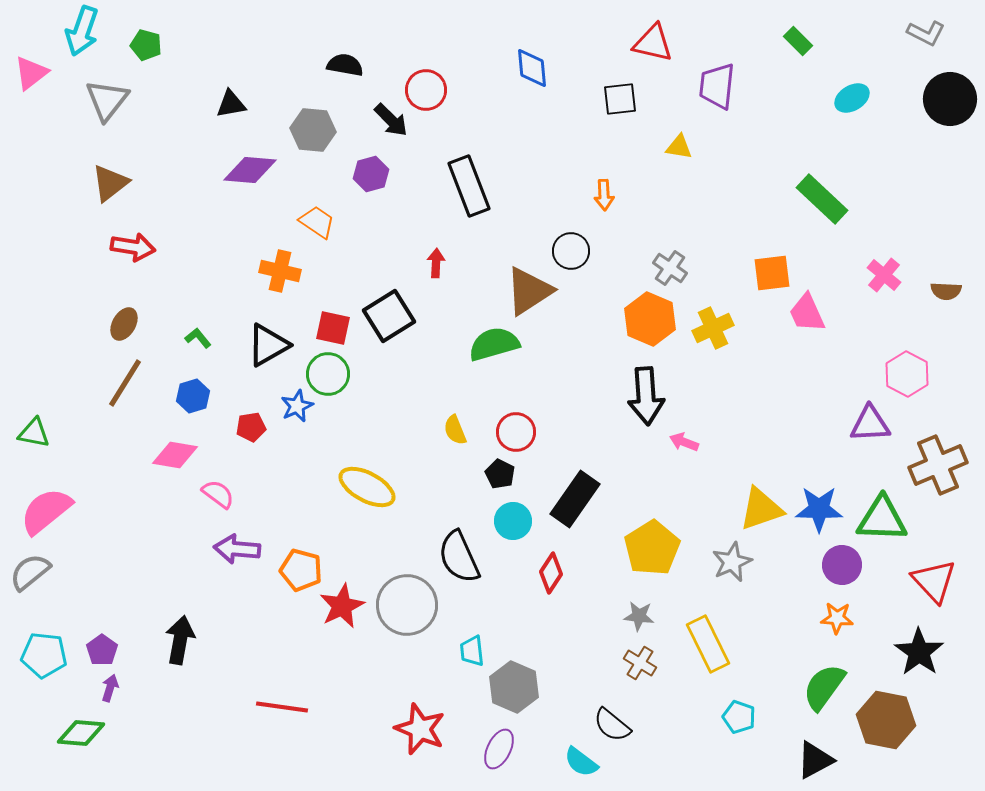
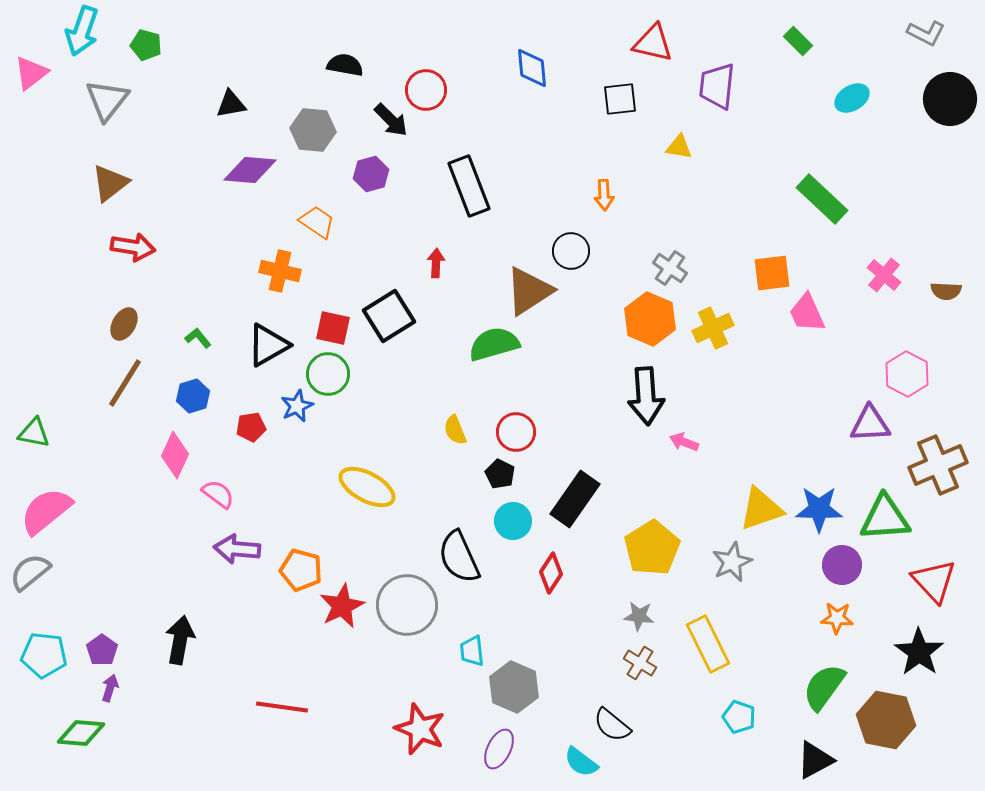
pink diamond at (175, 455): rotated 75 degrees counterclockwise
green triangle at (882, 519): moved 3 px right, 1 px up; rotated 6 degrees counterclockwise
